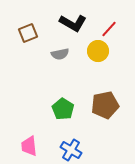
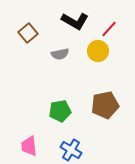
black L-shape: moved 2 px right, 2 px up
brown square: rotated 18 degrees counterclockwise
green pentagon: moved 3 px left, 2 px down; rotated 30 degrees clockwise
